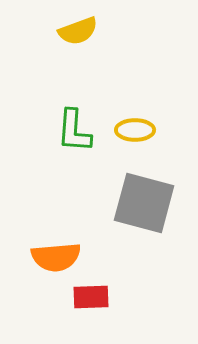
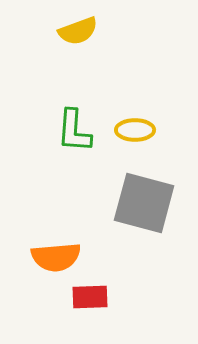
red rectangle: moved 1 px left
